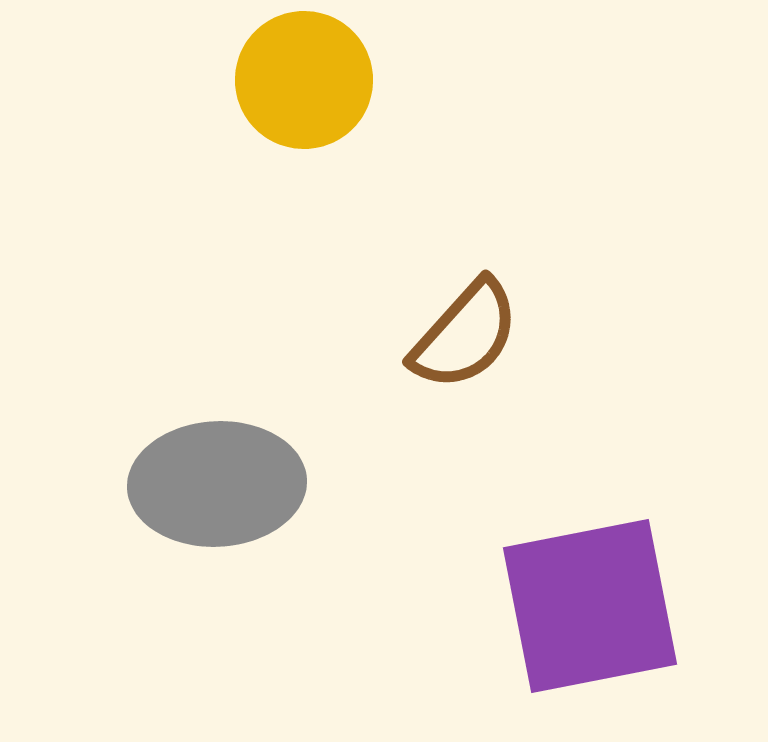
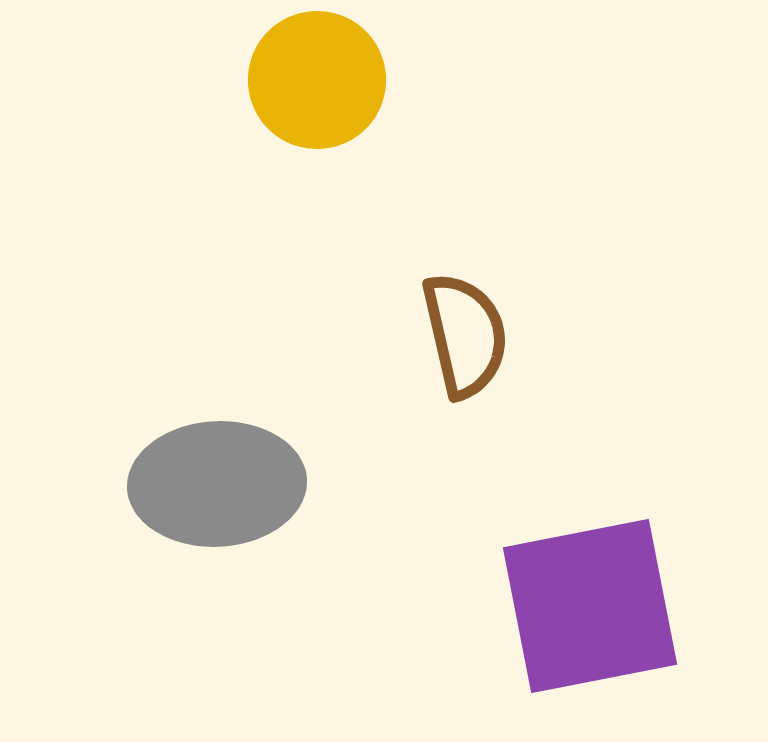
yellow circle: moved 13 px right
brown semicircle: rotated 55 degrees counterclockwise
